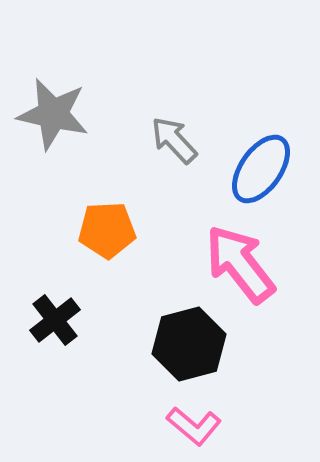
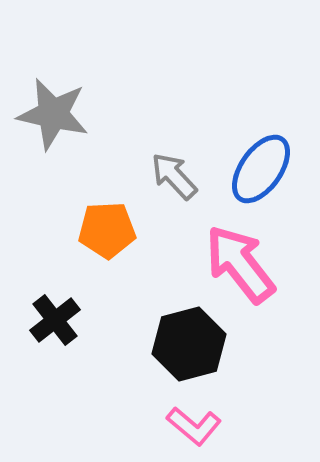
gray arrow: moved 36 px down
